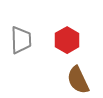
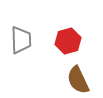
red hexagon: moved 1 px right, 1 px down; rotated 15 degrees clockwise
